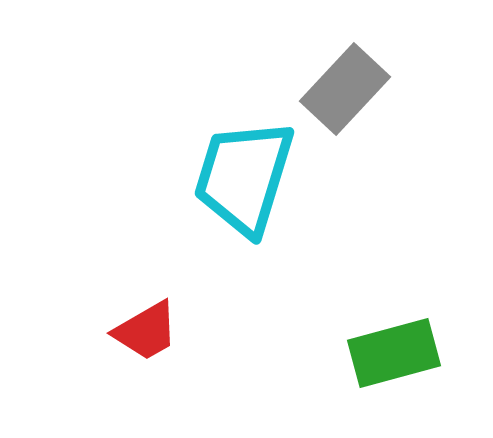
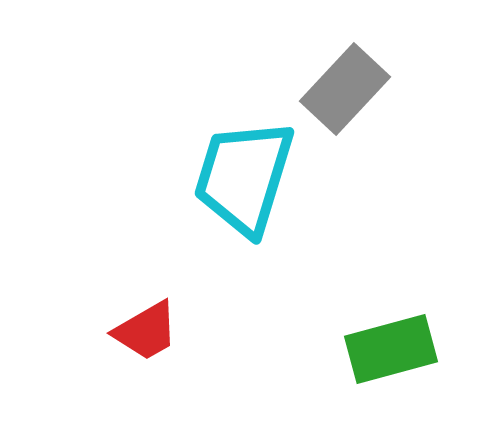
green rectangle: moved 3 px left, 4 px up
